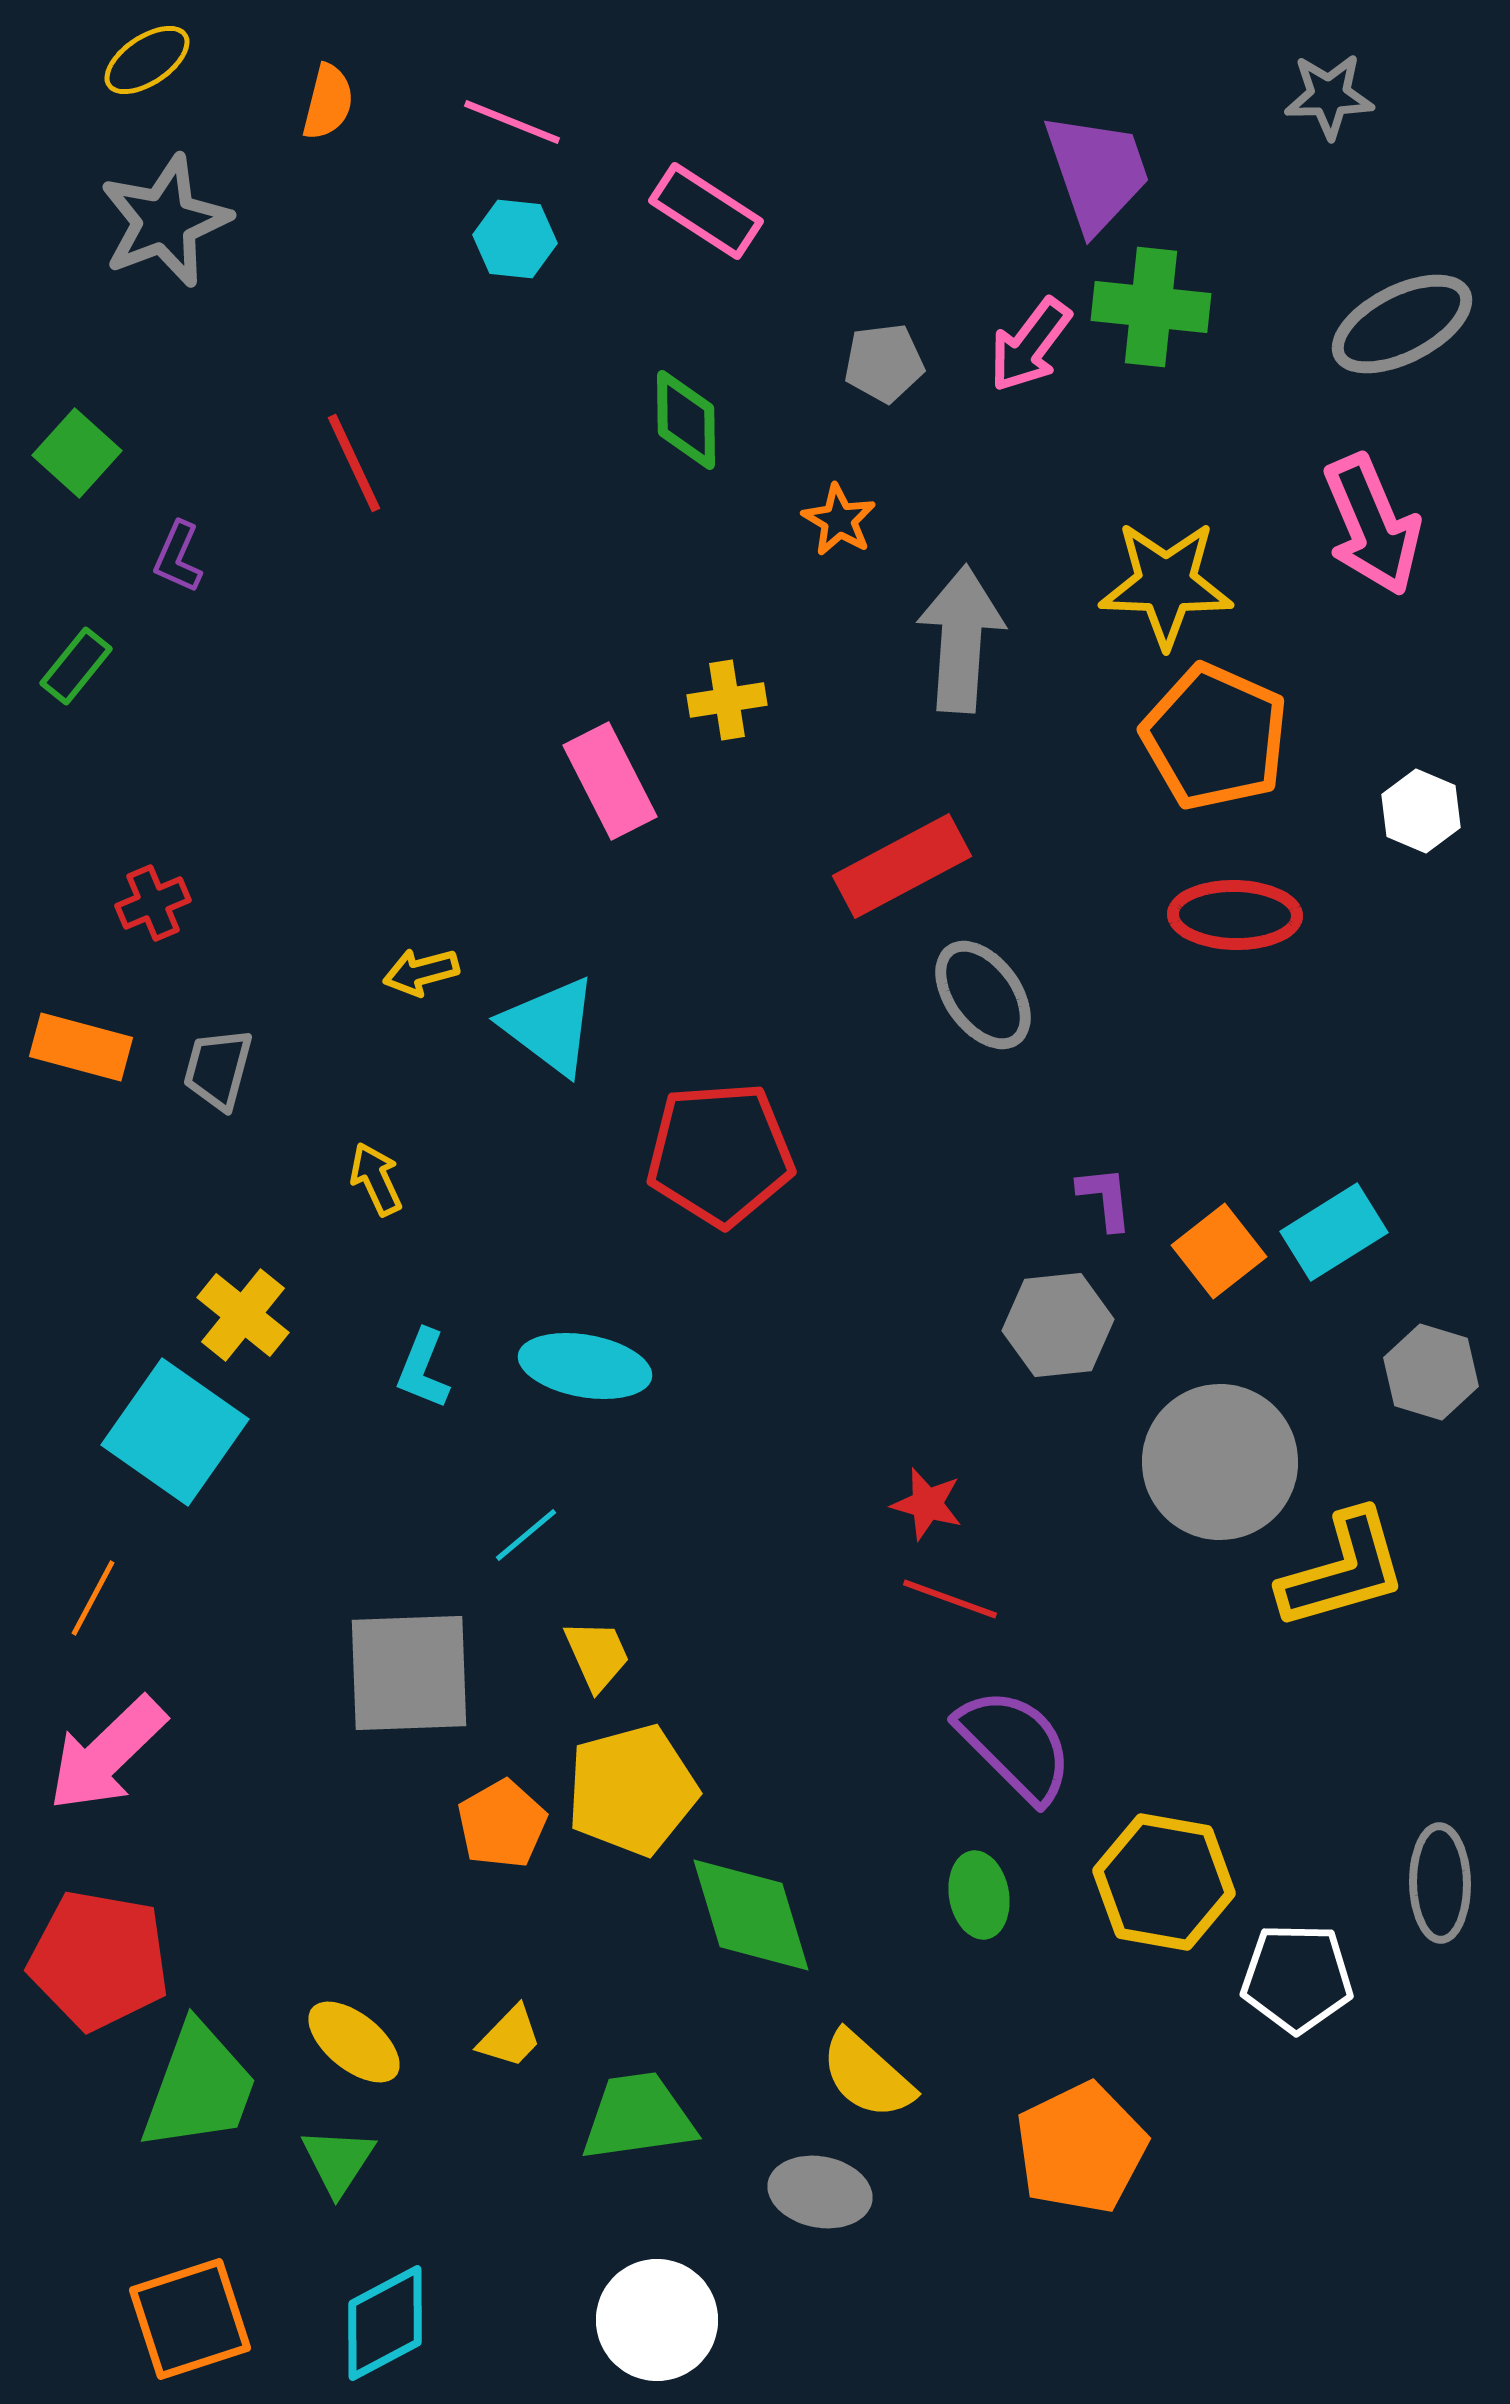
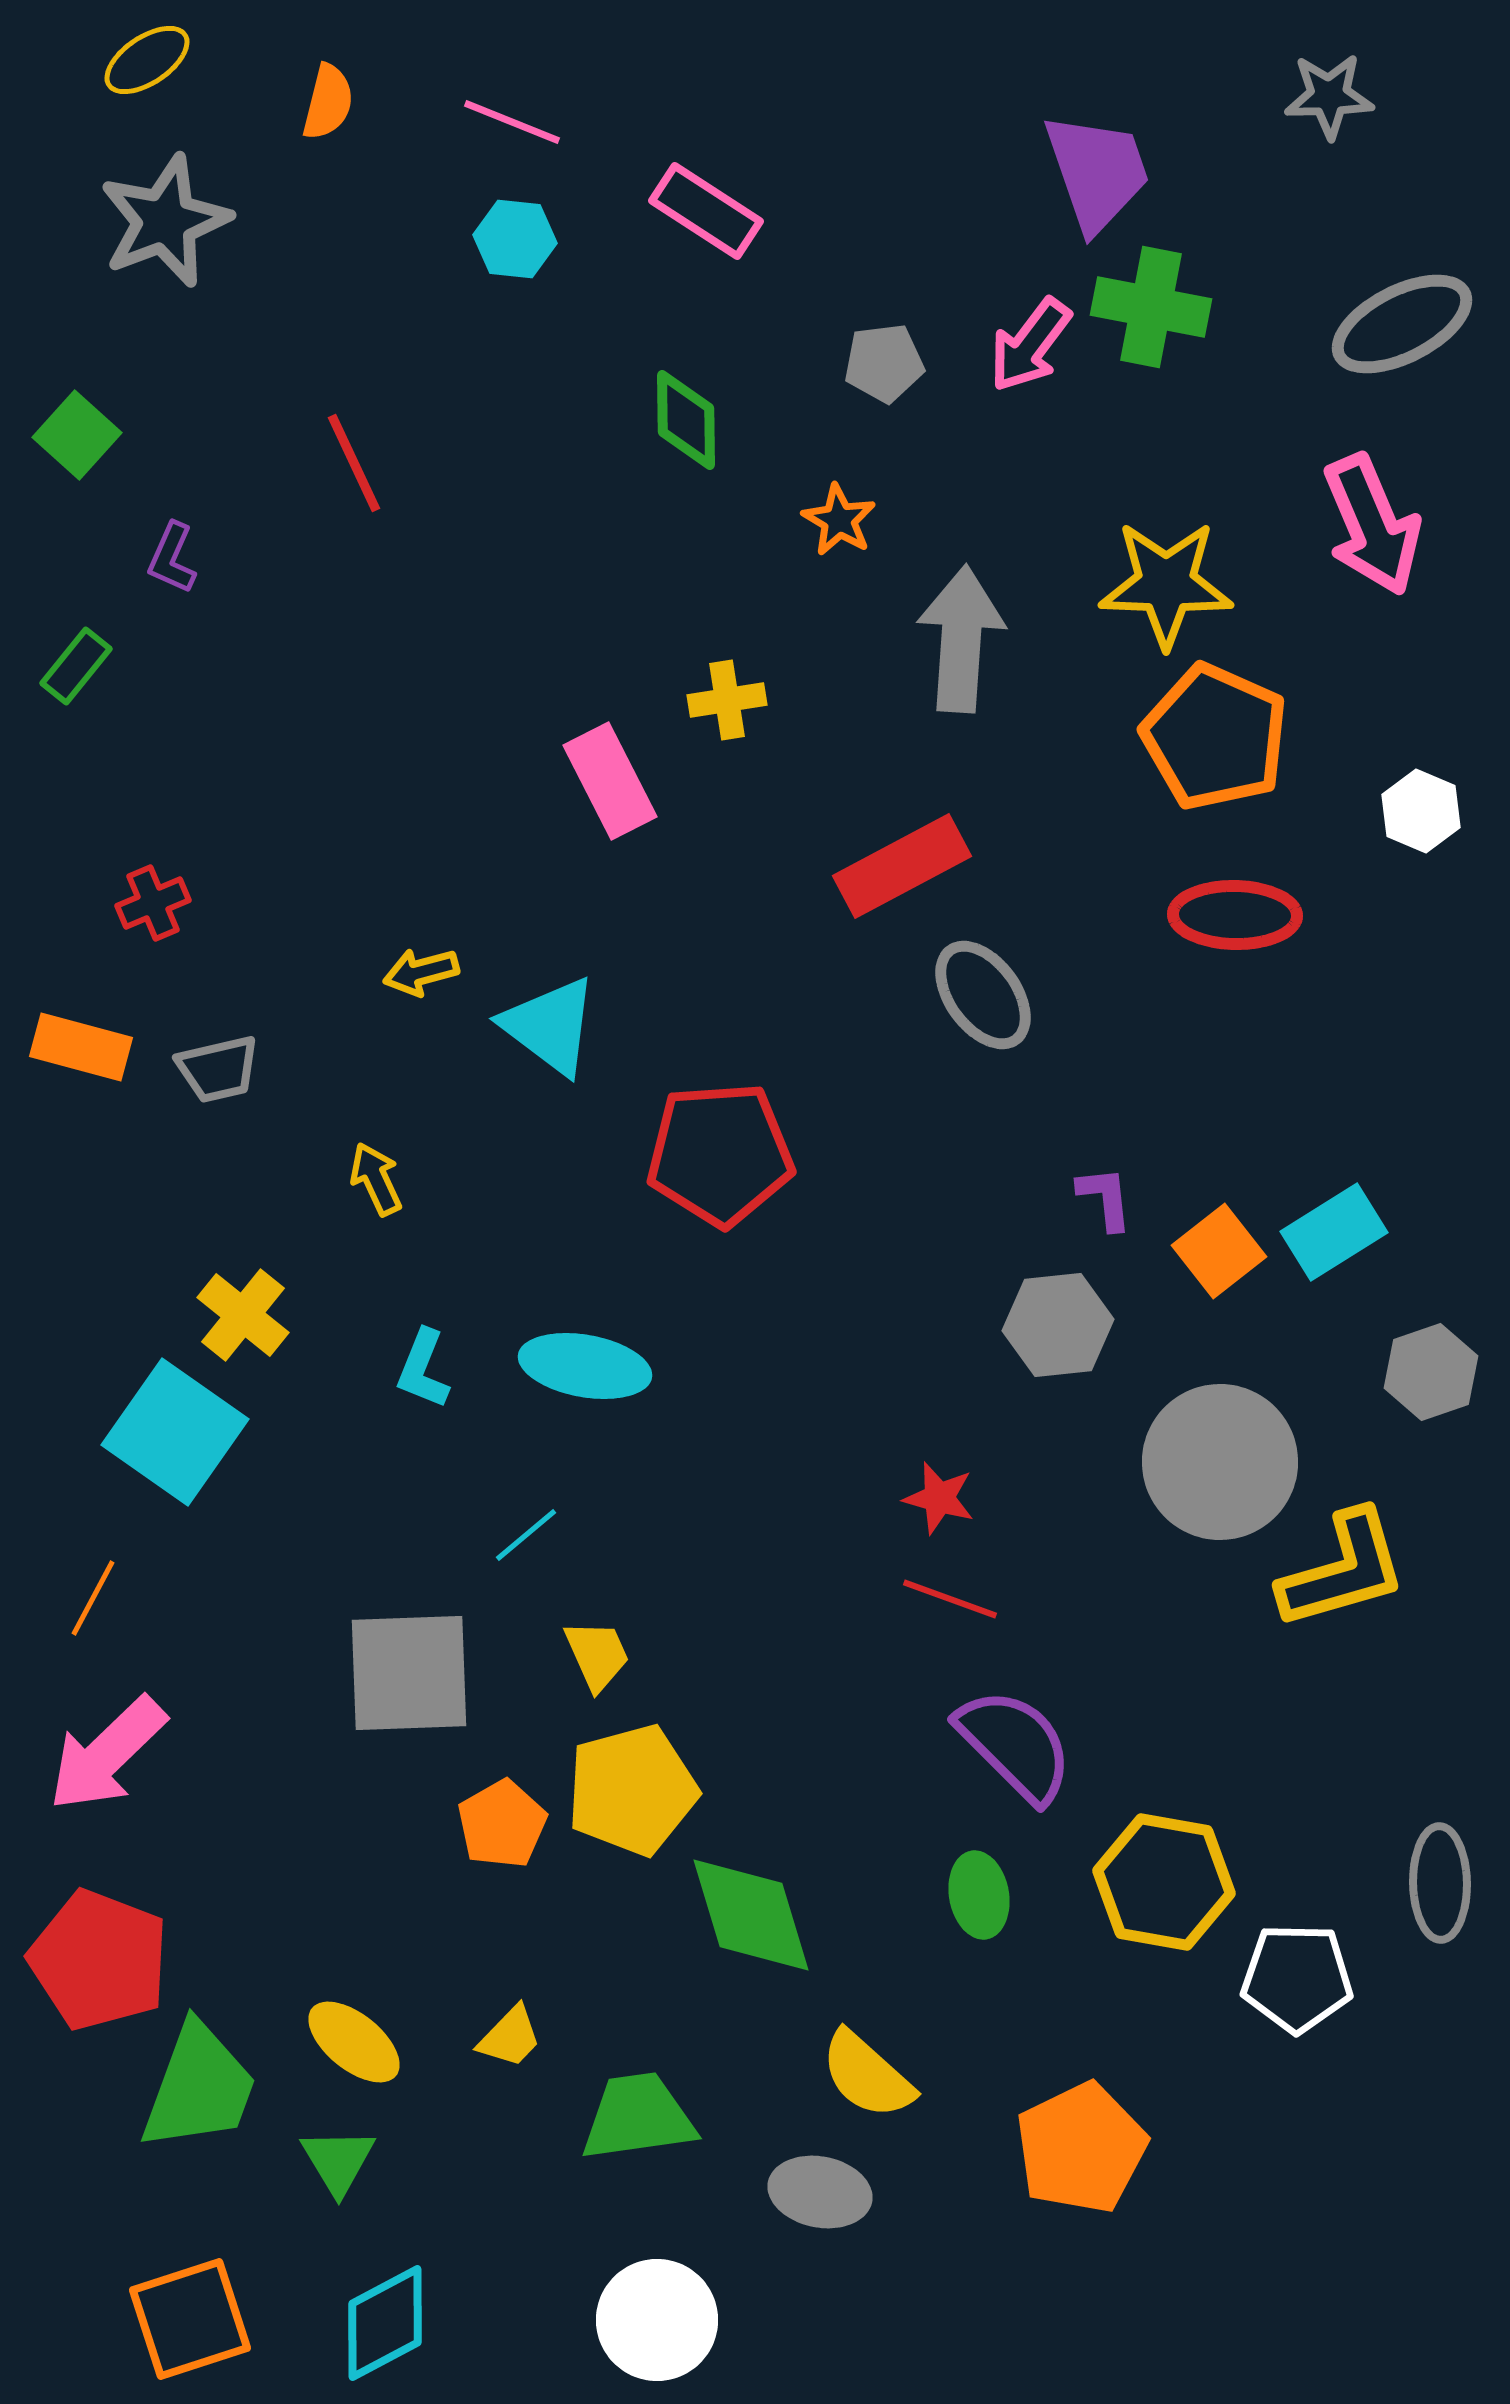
green cross at (1151, 307): rotated 5 degrees clockwise
green square at (77, 453): moved 18 px up
purple L-shape at (178, 557): moved 6 px left, 1 px down
gray trapezoid at (218, 1069): rotated 118 degrees counterclockwise
gray hexagon at (1431, 1372): rotated 24 degrees clockwise
red star at (927, 1504): moved 12 px right, 6 px up
red pentagon at (99, 1960): rotated 11 degrees clockwise
green triangle at (338, 2161): rotated 4 degrees counterclockwise
